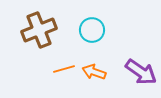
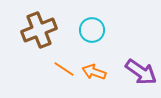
orange line: rotated 50 degrees clockwise
